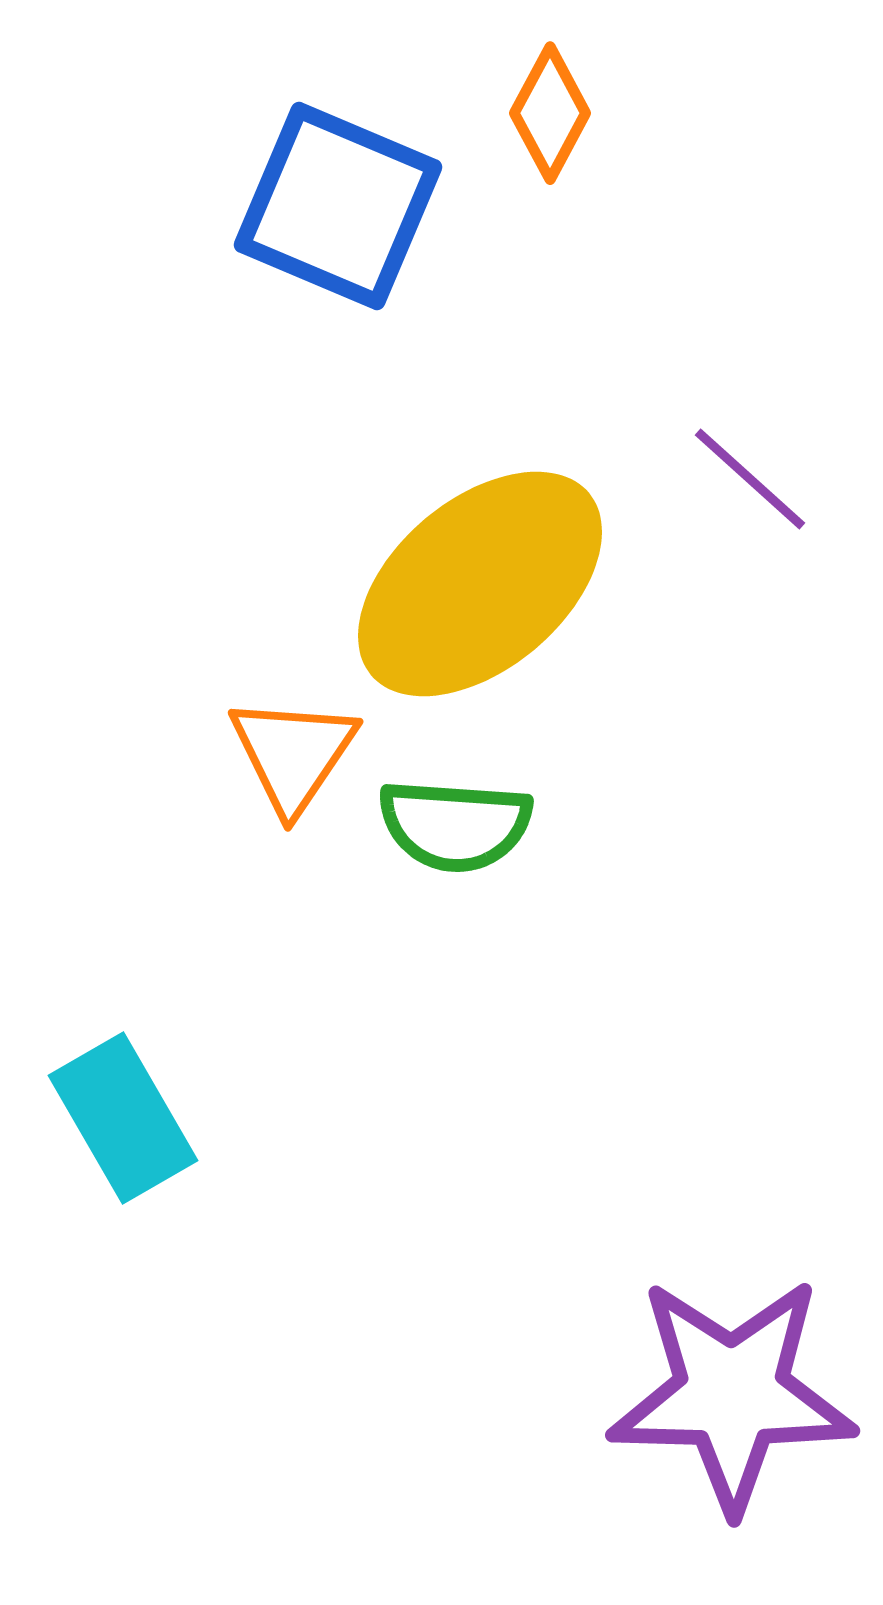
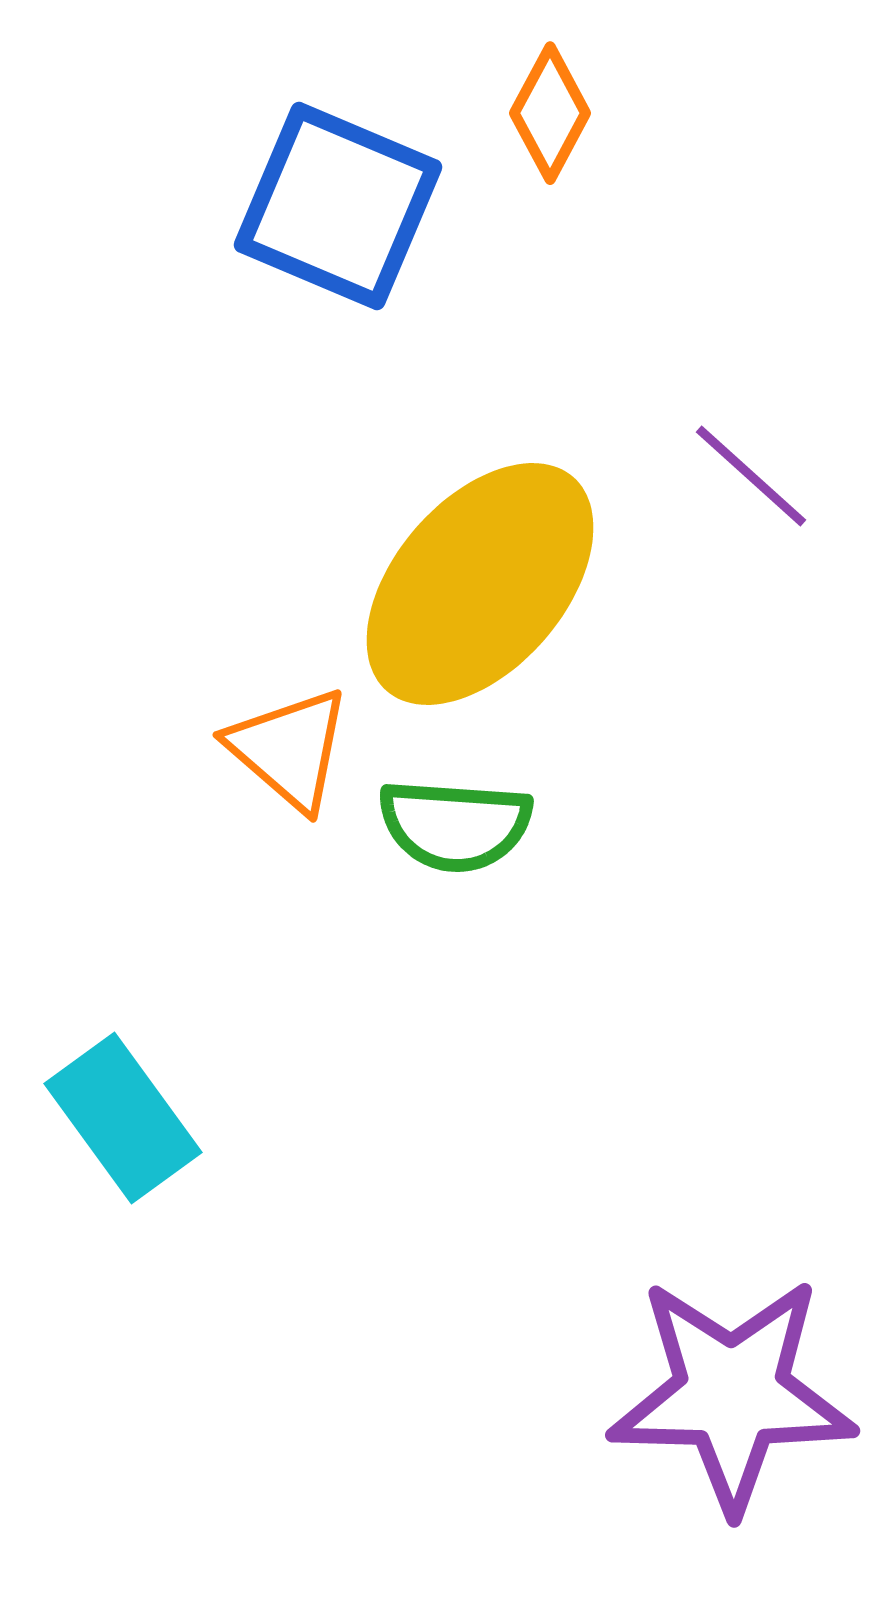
purple line: moved 1 px right, 3 px up
yellow ellipse: rotated 9 degrees counterclockwise
orange triangle: moved 4 px left, 5 px up; rotated 23 degrees counterclockwise
cyan rectangle: rotated 6 degrees counterclockwise
